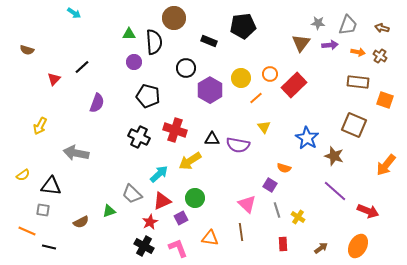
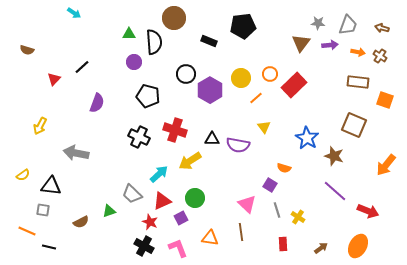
black circle at (186, 68): moved 6 px down
red star at (150, 222): rotated 21 degrees counterclockwise
